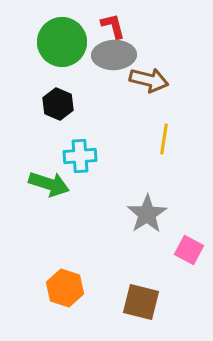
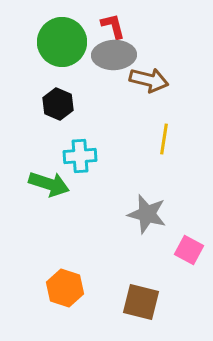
gray star: rotated 24 degrees counterclockwise
